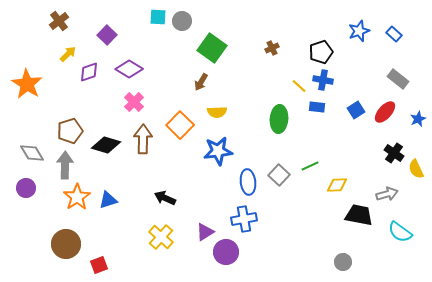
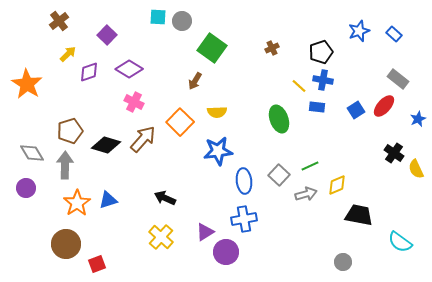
brown arrow at (201, 82): moved 6 px left, 1 px up
pink cross at (134, 102): rotated 18 degrees counterclockwise
red ellipse at (385, 112): moved 1 px left, 6 px up
green ellipse at (279, 119): rotated 24 degrees counterclockwise
orange square at (180, 125): moved 3 px up
brown arrow at (143, 139): rotated 40 degrees clockwise
blue ellipse at (248, 182): moved 4 px left, 1 px up
yellow diamond at (337, 185): rotated 20 degrees counterclockwise
gray arrow at (387, 194): moved 81 px left
orange star at (77, 197): moved 6 px down
cyan semicircle at (400, 232): moved 10 px down
red square at (99, 265): moved 2 px left, 1 px up
